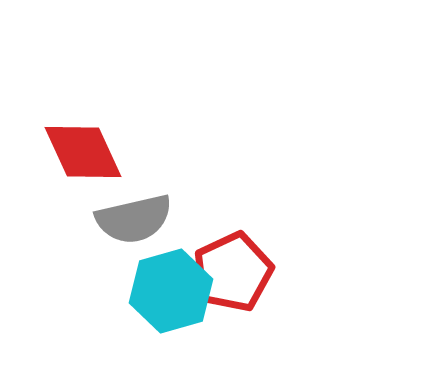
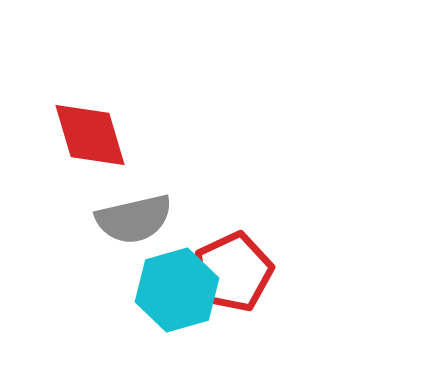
red diamond: moved 7 px right, 17 px up; rotated 8 degrees clockwise
cyan hexagon: moved 6 px right, 1 px up
